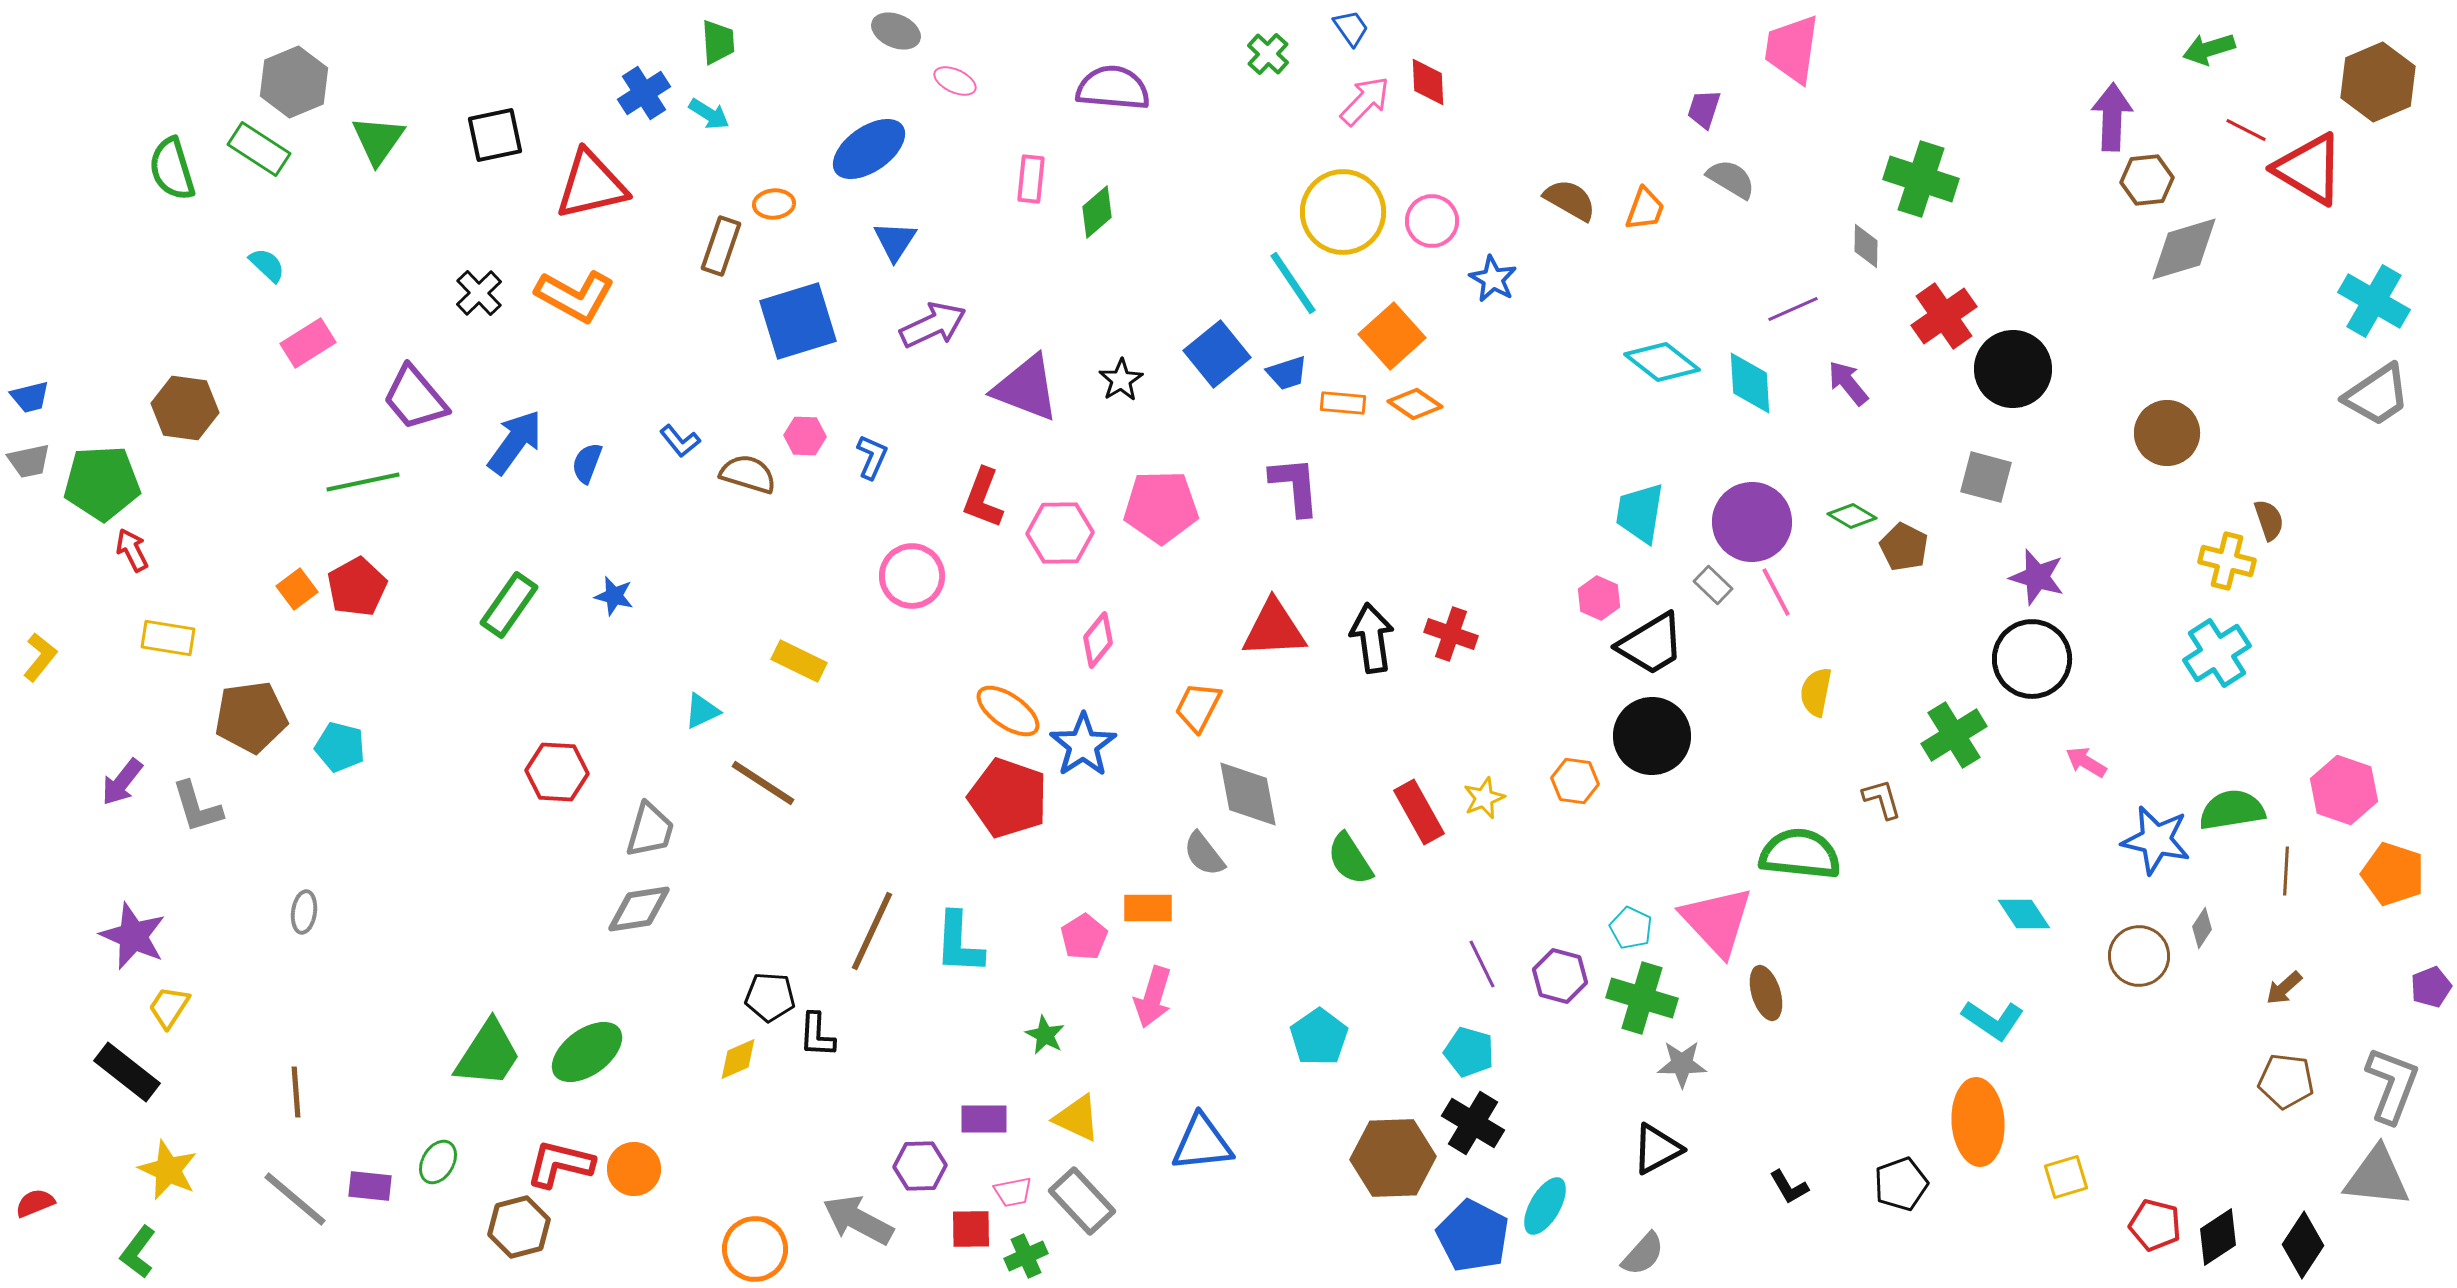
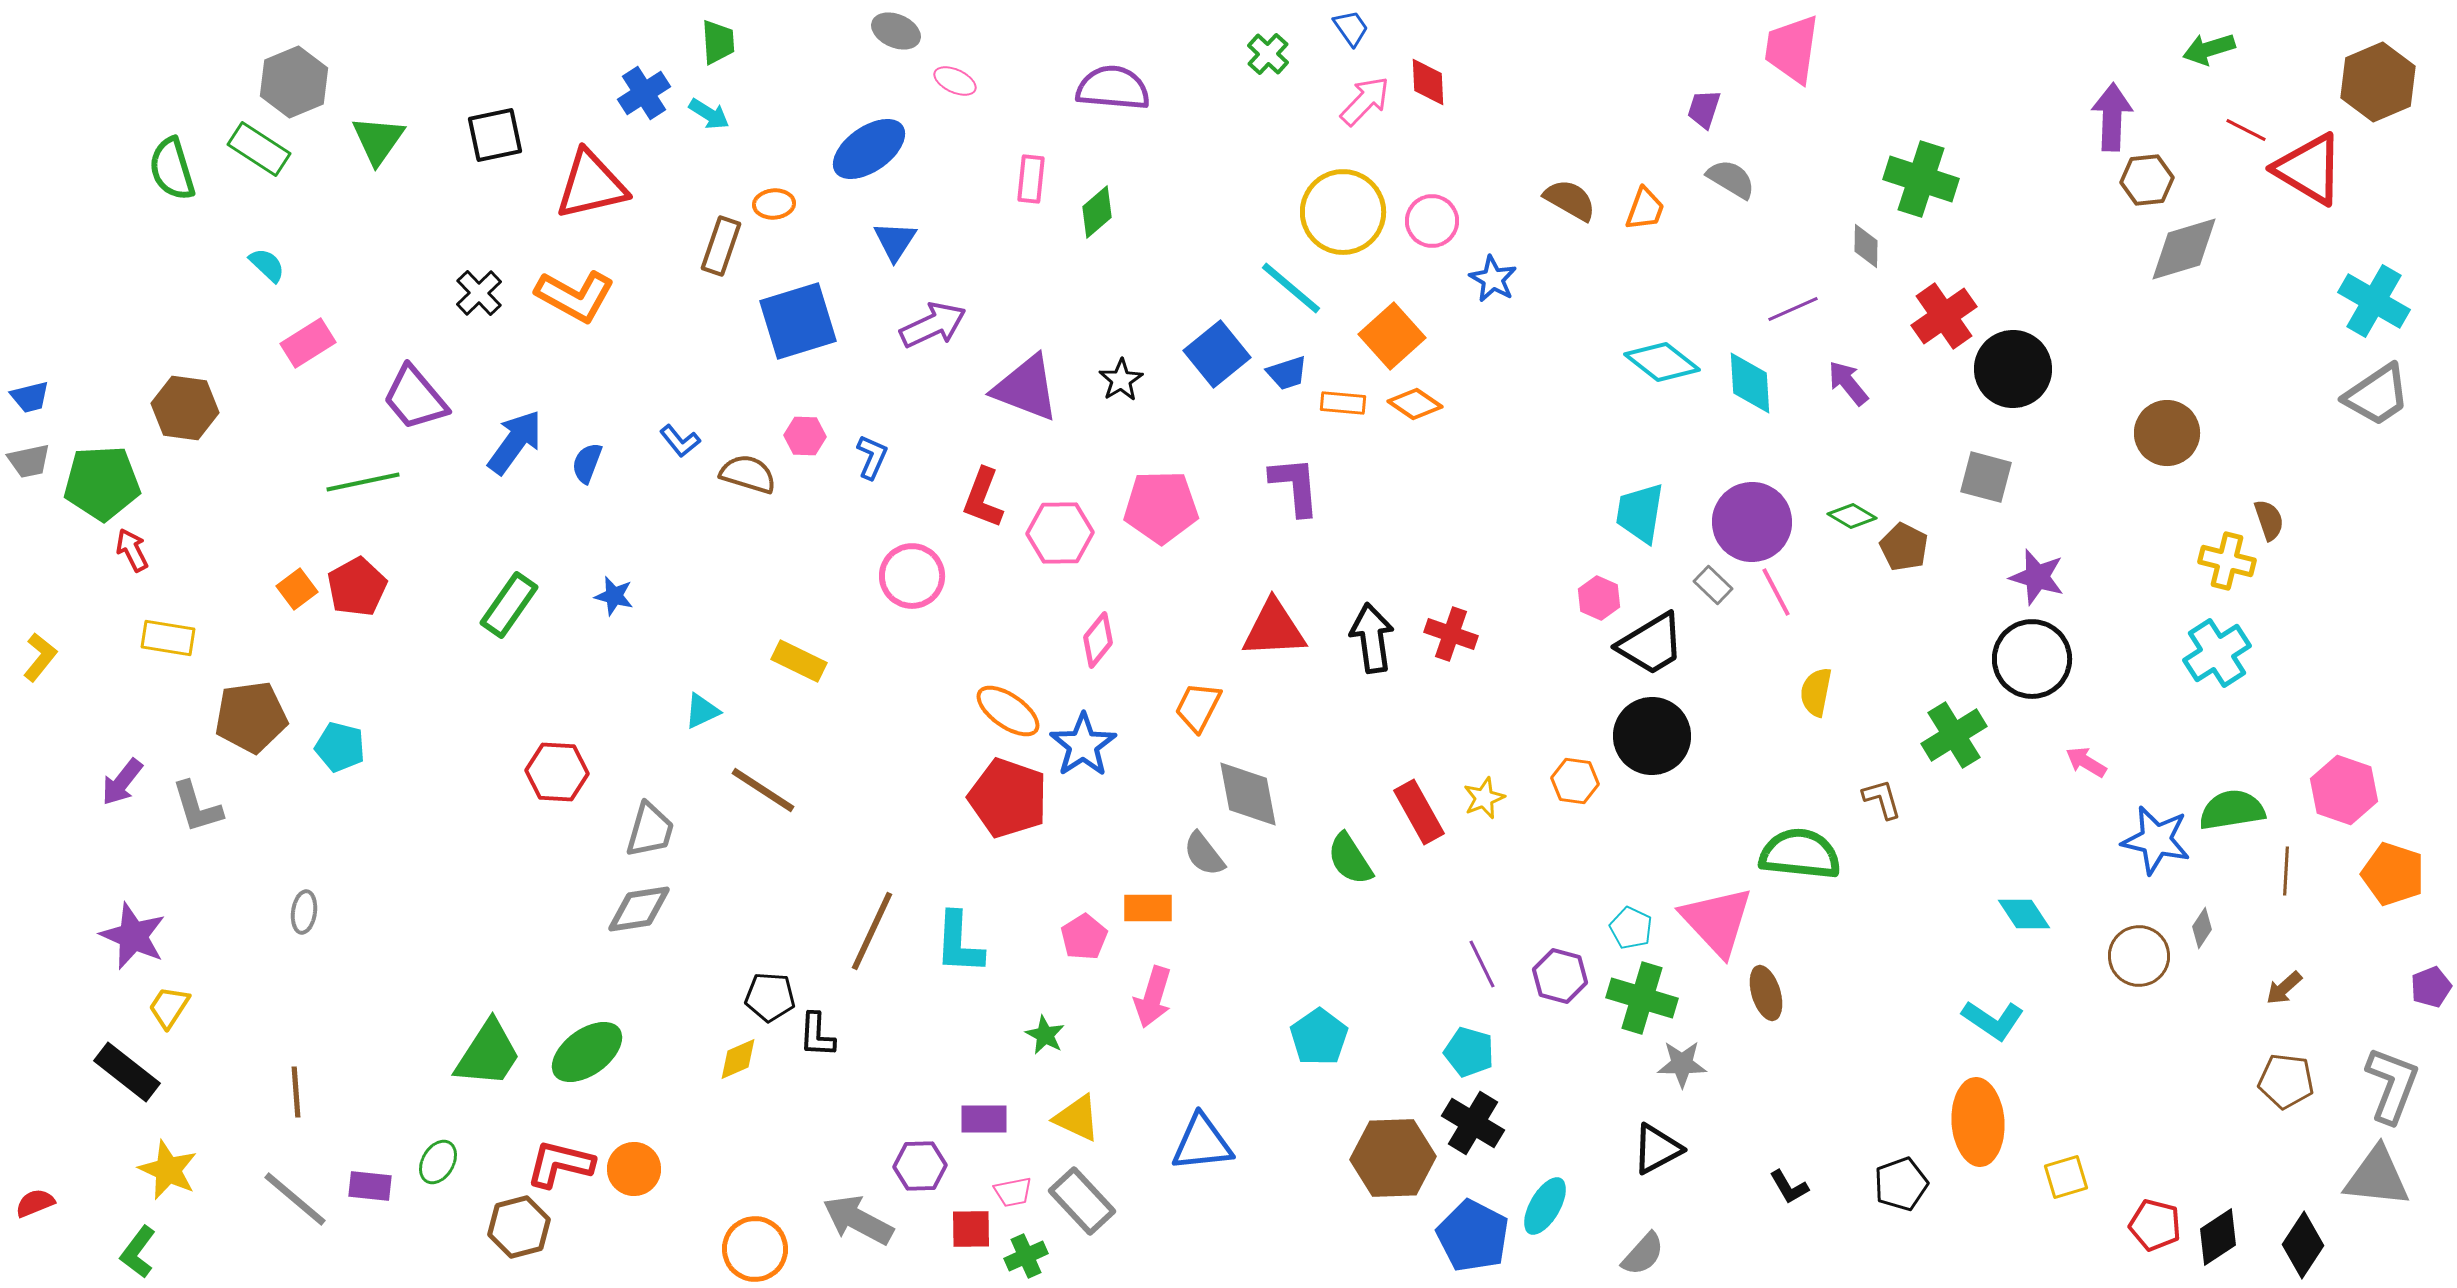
cyan line at (1293, 283): moved 2 px left, 5 px down; rotated 16 degrees counterclockwise
brown line at (763, 783): moved 7 px down
